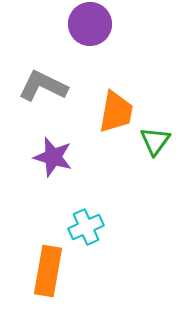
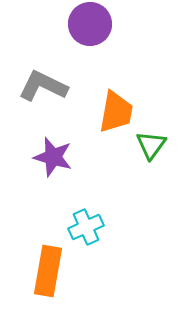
green triangle: moved 4 px left, 4 px down
